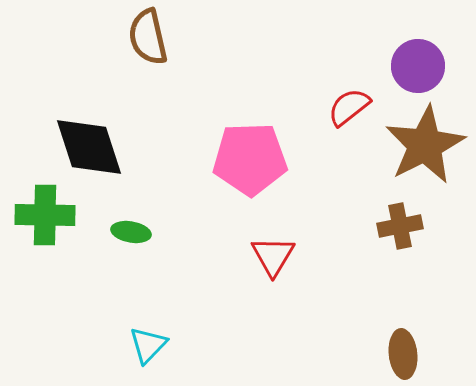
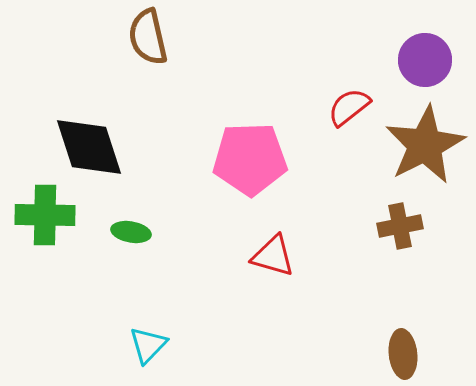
purple circle: moved 7 px right, 6 px up
red triangle: rotated 45 degrees counterclockwise
